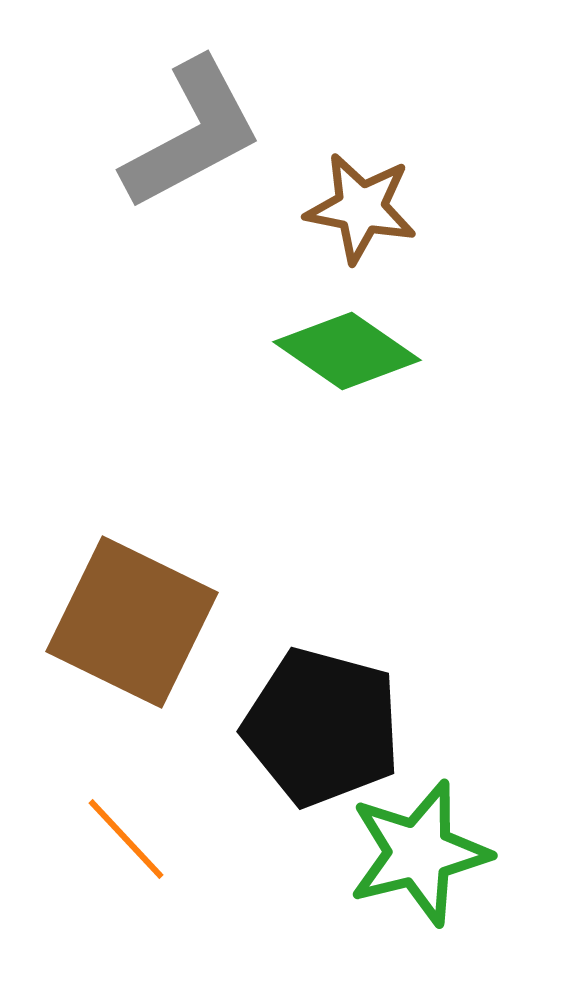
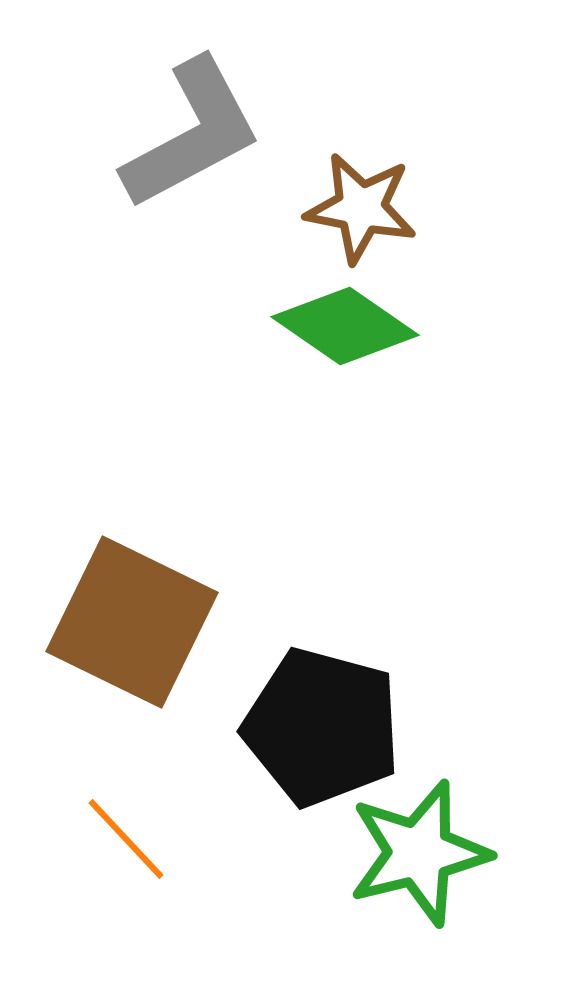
green diamond: moved 2 px left, 25 px up
